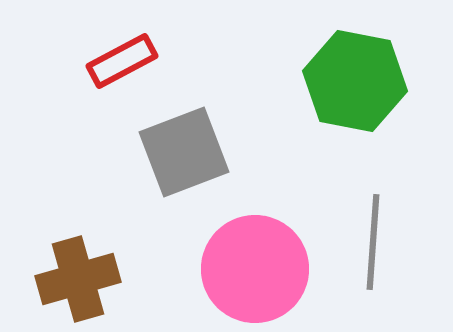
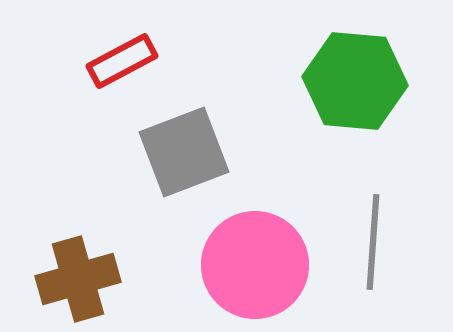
green hexagon: rotated 6 degrees counterclockwise
pink circle: moved 4 px up
